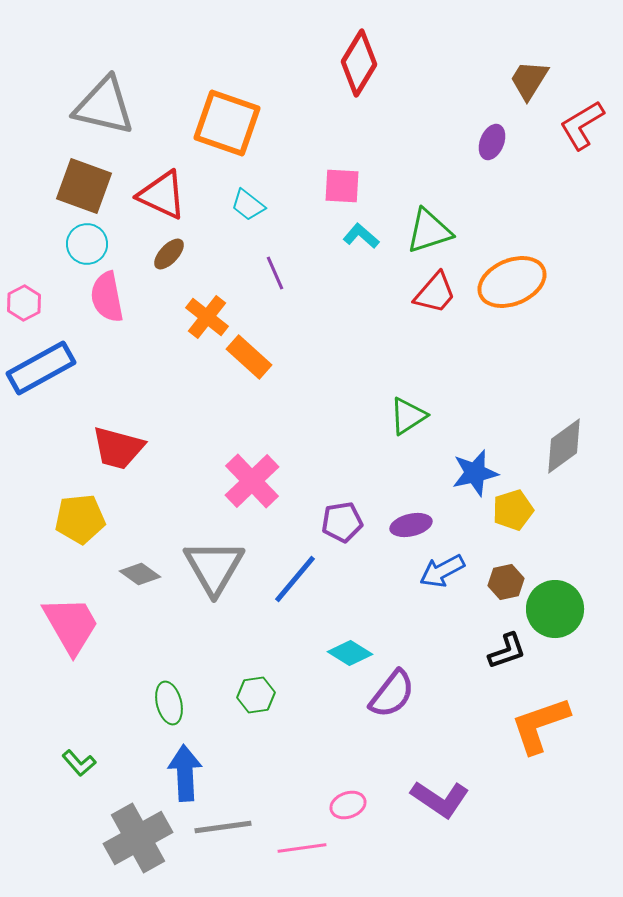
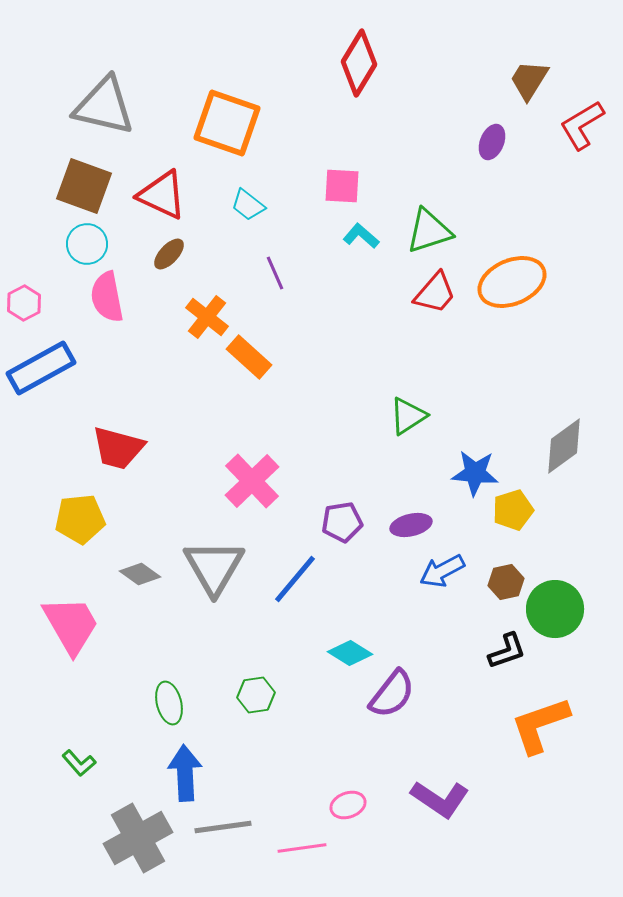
blue star at (475, 473): rotated 18 degrees clockwise
